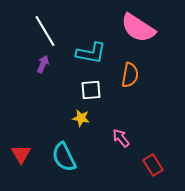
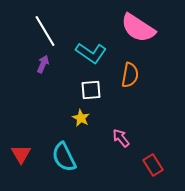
cyan L-shape: rotated 24 degrees clockwise
yellow star: rotated 18 degrees clockwise
